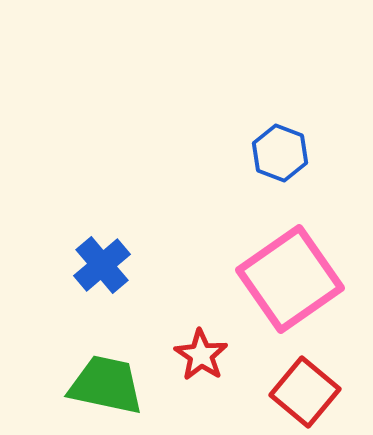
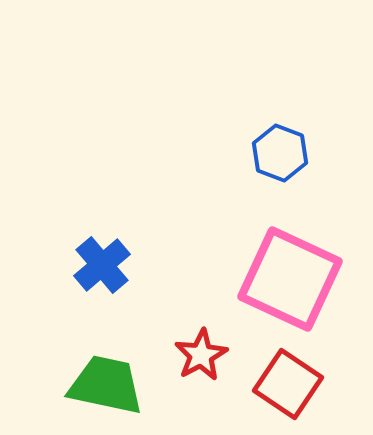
pink square: rotated 30 degrees counterclockwise
red star: rotated 10 degrees clockwise
red square: moved 17 px left, 8 px up; rotated 6 degrees counterclockwise
